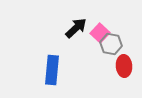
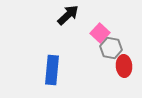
black arrow: moved 8 px left, 13 px up
gray hexagon: moved 4 px down
